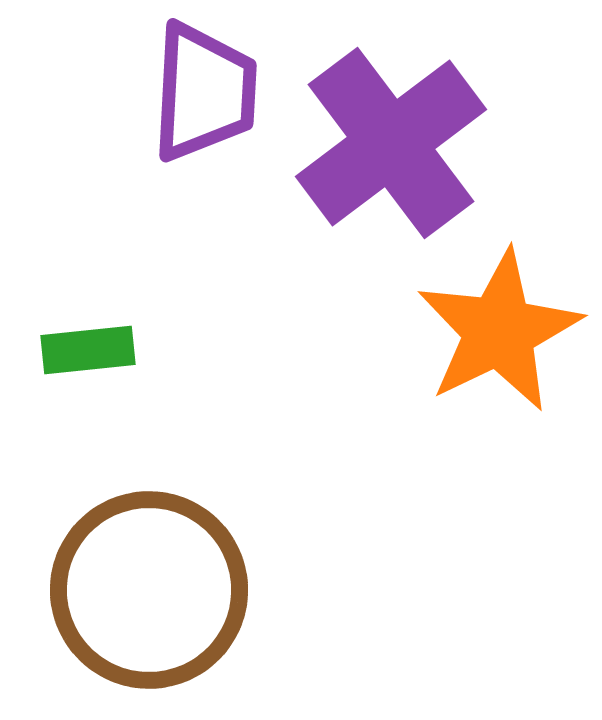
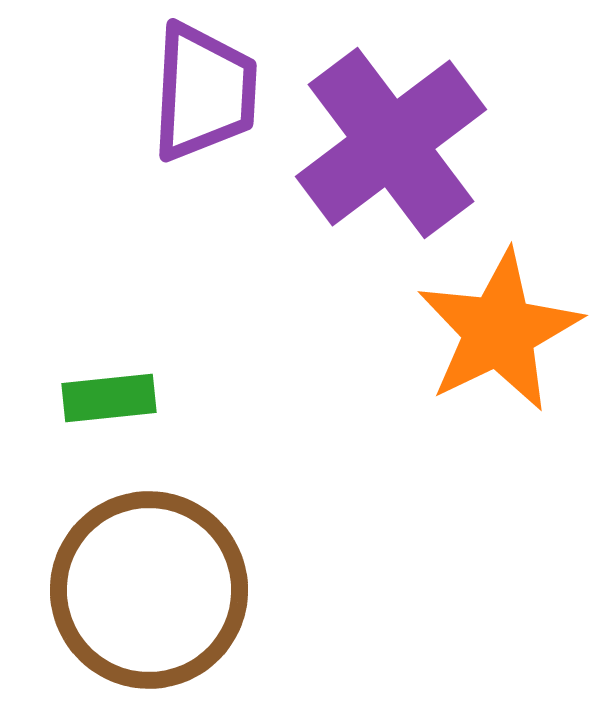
green rectangle: moved 21 px right, 48 px down
